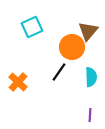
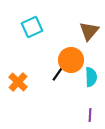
brown triangle: moved 1 px right
orange circle: moved 1 px left, 13 px down
